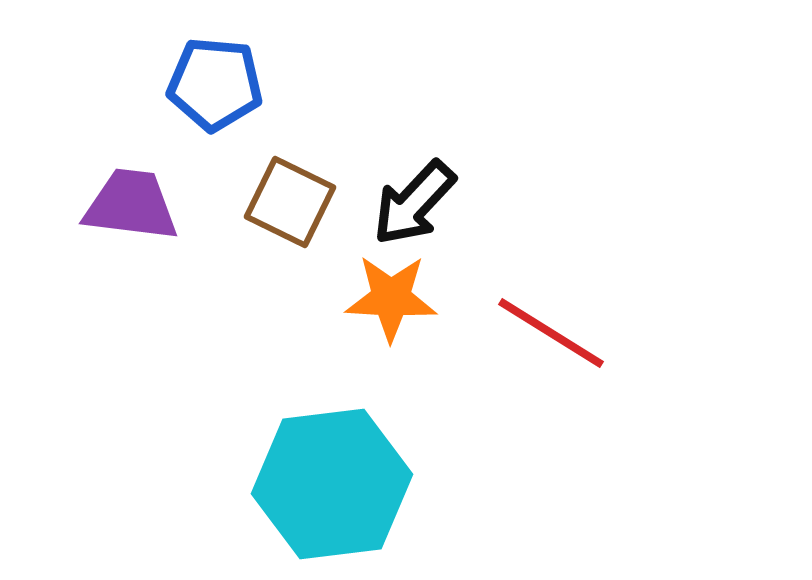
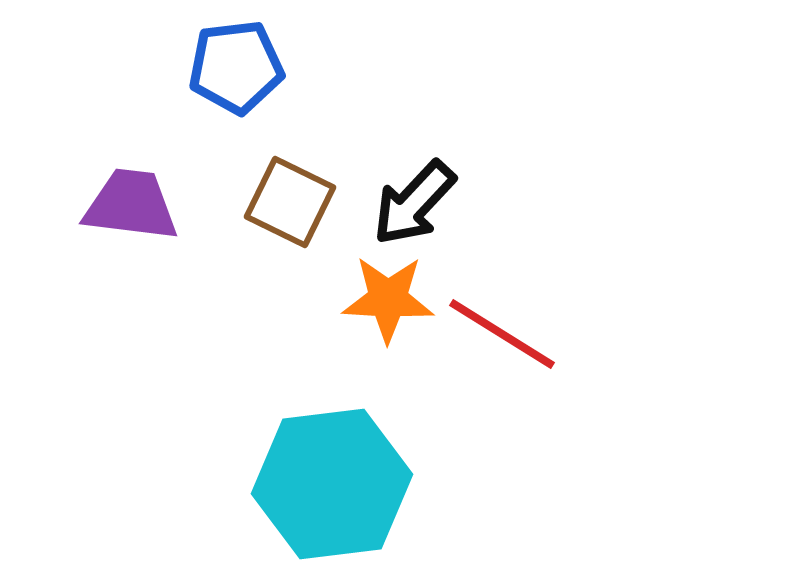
blue pentagon: moved 21 px right, 17 px up; rotated 12 degrees counterclockwise
orange star: moved 3 px left, 1 px down
red line: moved 49 px left, 1 px down
